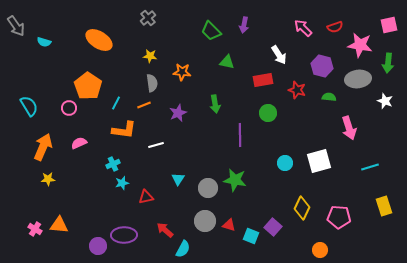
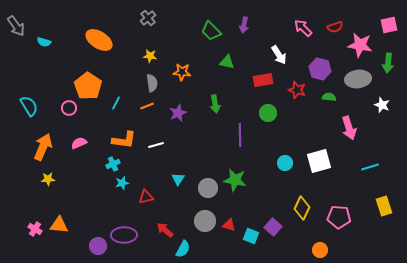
purple hexagon at (322, 66): moved 2 px left, 3 px down
white star at (385, 101): moved 3 px left, 4 px down
orange line at (144, 105): moved 3 px right, 1 px down
orange L-shape at (124, 130): moved 10 px down
